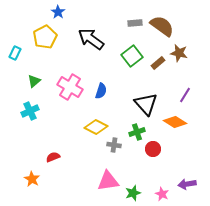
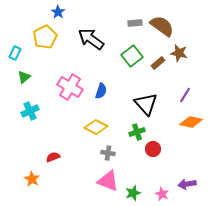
green triangle: moved 10 px left, 4 px up
orange diamond: moved 16 px right; rotated 20 degrees counterclockwise
gray cross: moved 6 px left, 8 px down
pink triangle: rotated 30 degrees clockwise
